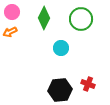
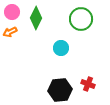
green diamond: moved 8 px left
